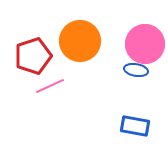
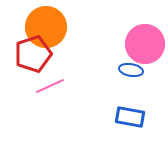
orange circle: moved 34 px left, 14 px up
red pentagon: moved 2 px up
blue ellipse: moved 5 px left
blue rectangle: moved 5 px left, 9 px up
